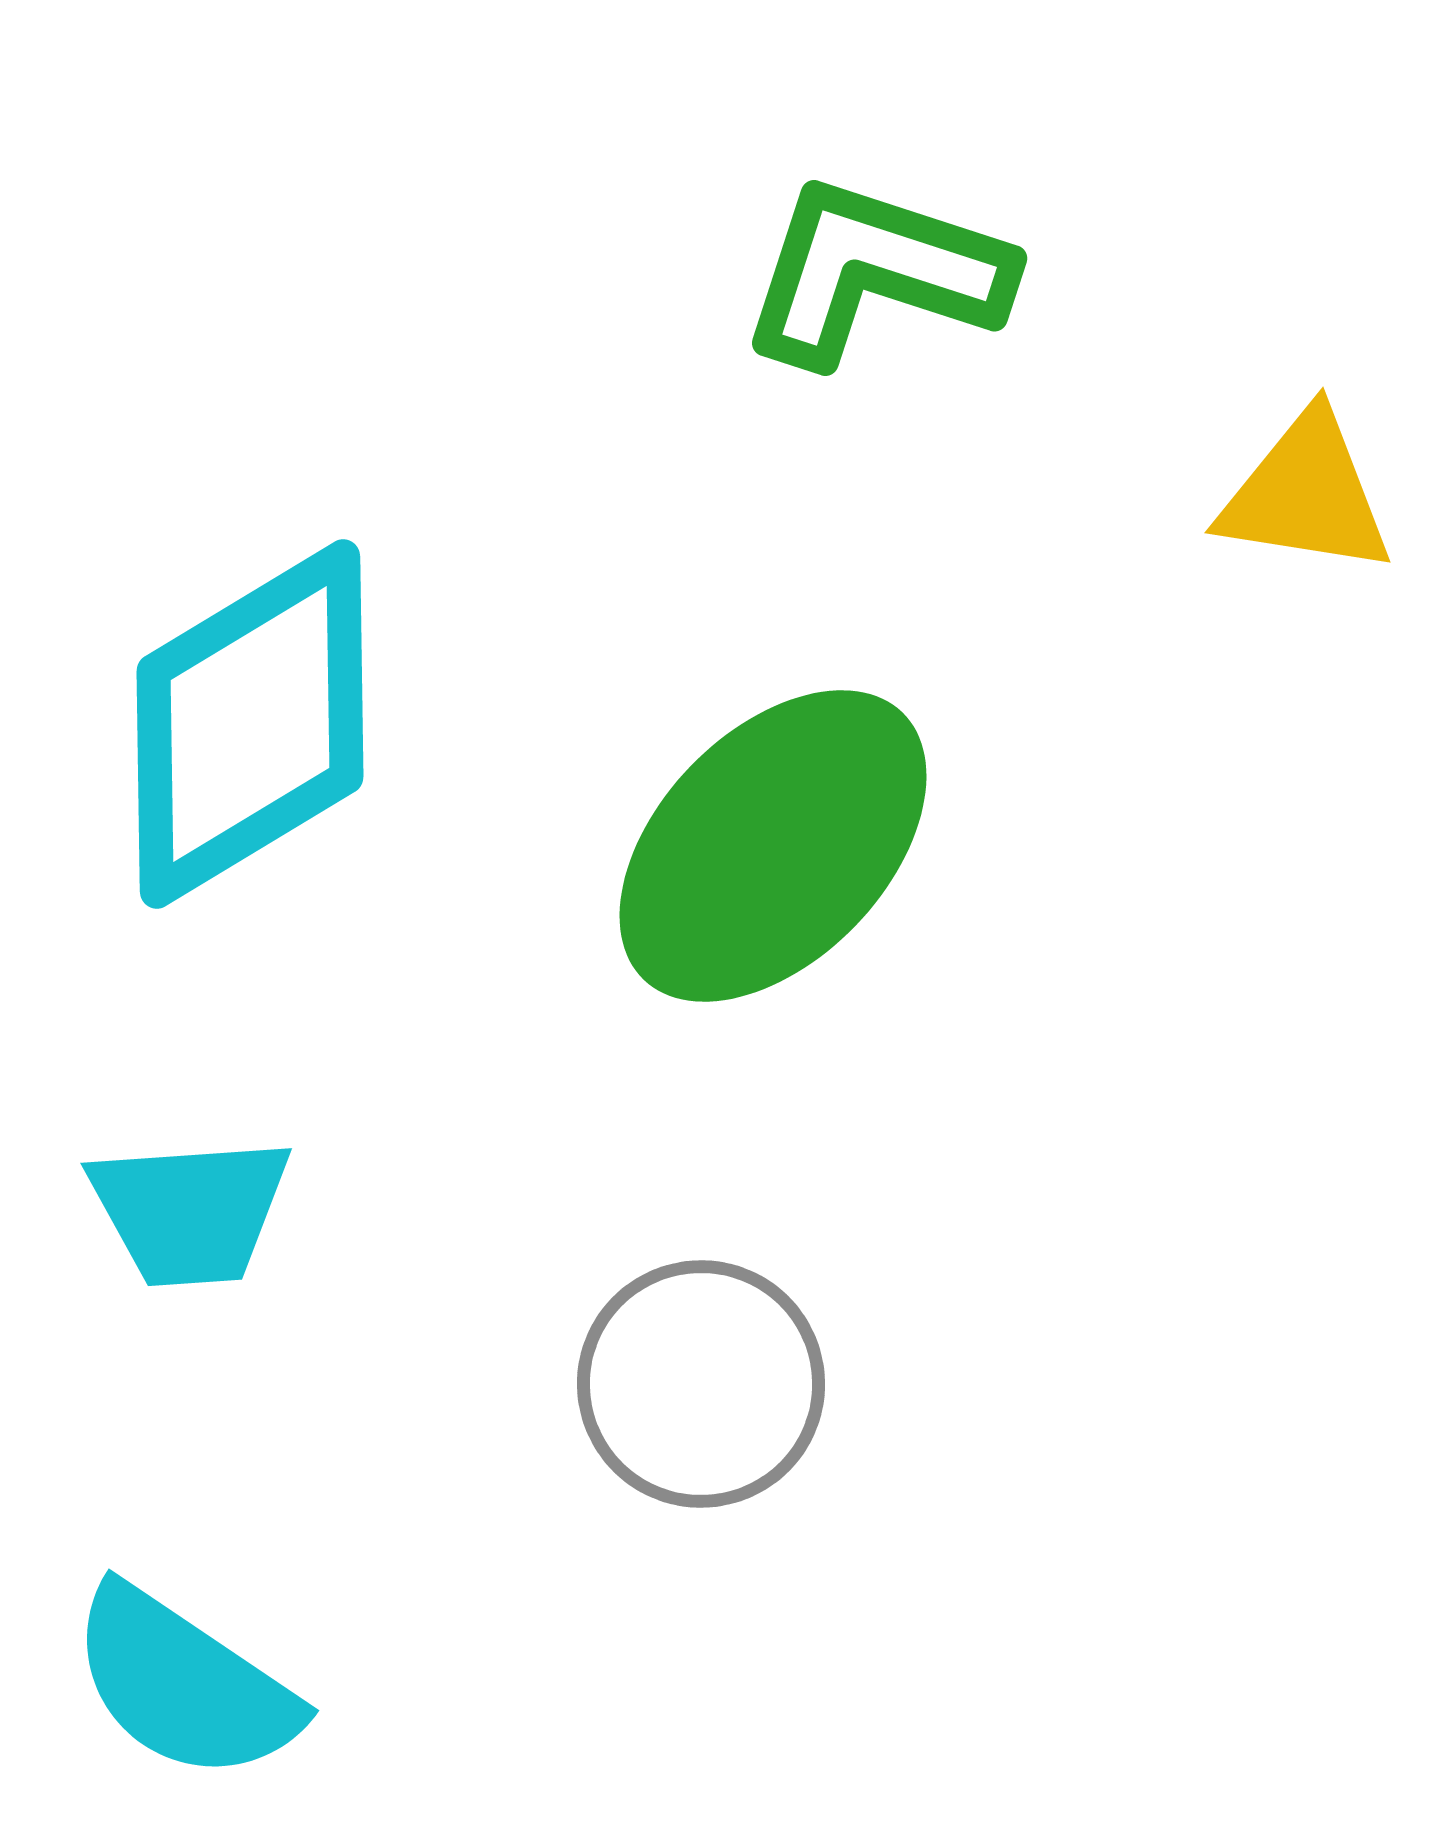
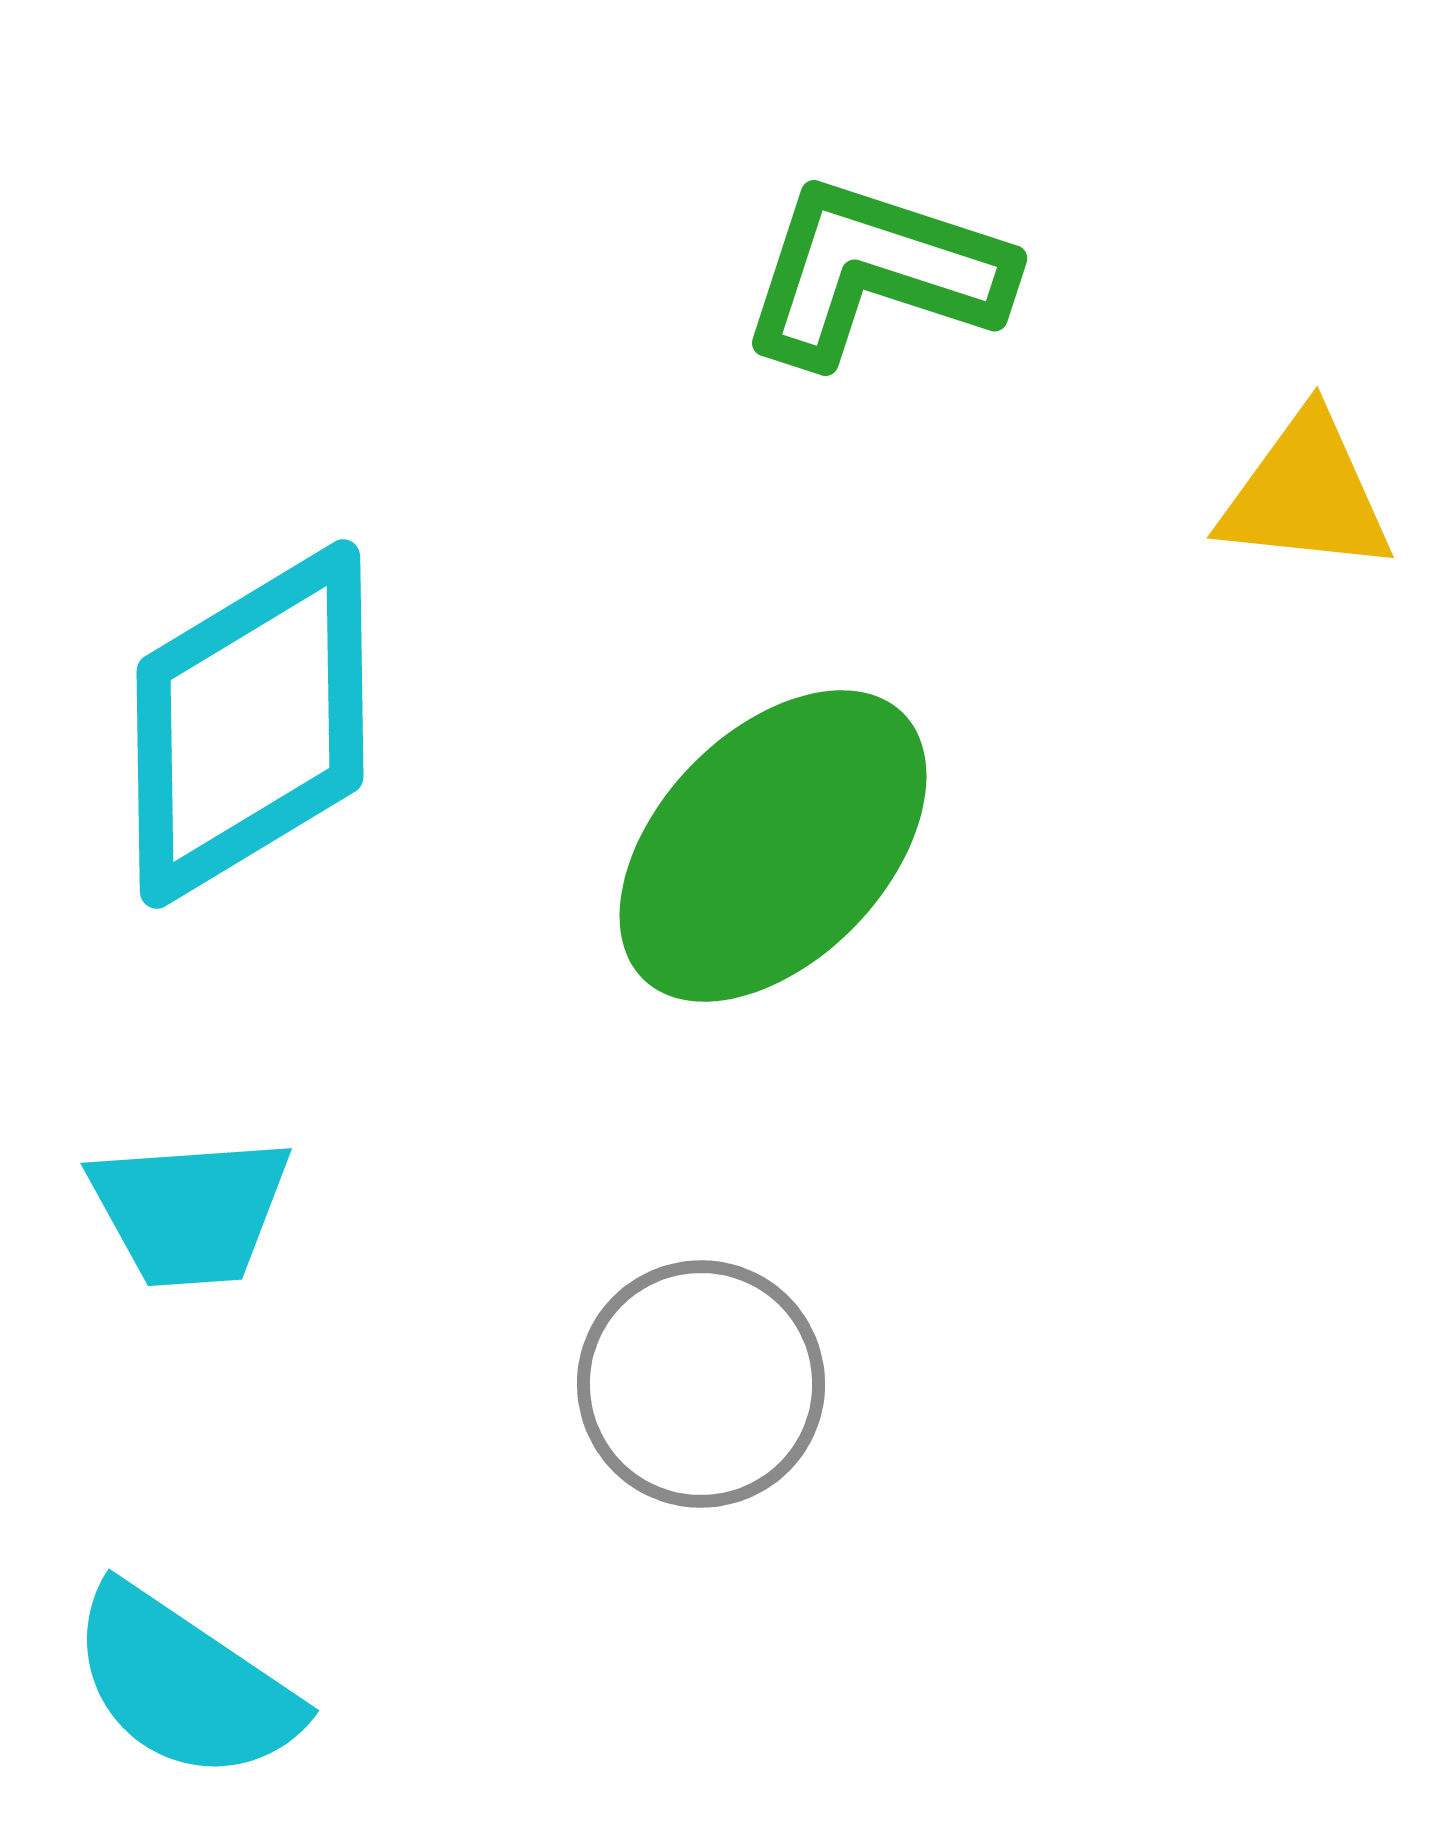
yellow triangle: rotated 3 degrees counterclockwise
